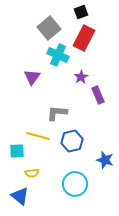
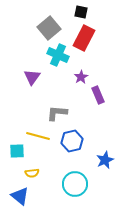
black square: rotated 32 degrees clockwise
blue star: rotated 30 degrees clockwise
